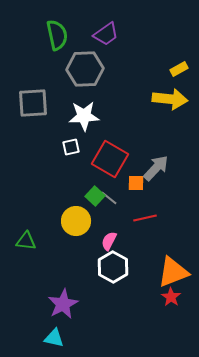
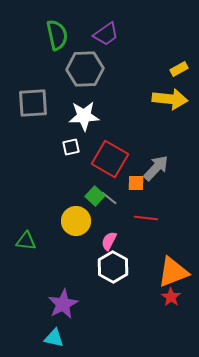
red line: moved 1 px right; rotated 20 degrees clockwise
